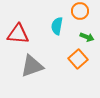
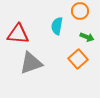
gray triangle: moved 1 px left, 3 px up
